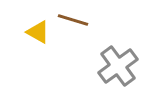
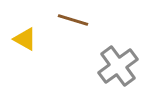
yellow triangle: moved 13 px left, 7 px down
